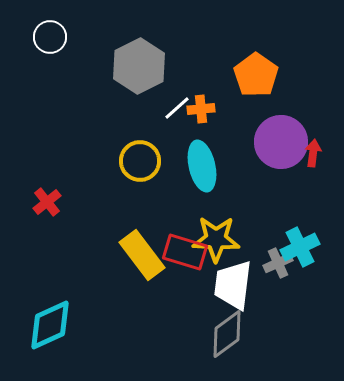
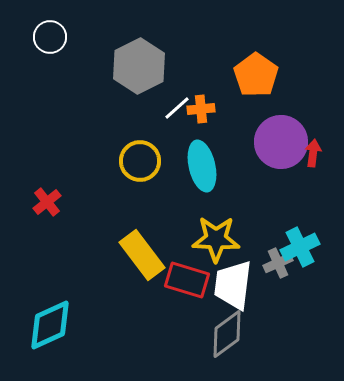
red rectangle: moved 2 px right, 28 px down
